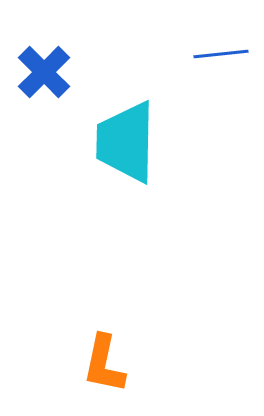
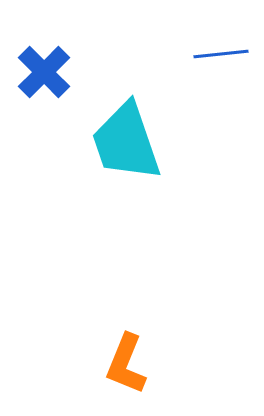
cyan trapezoid: rotated 20 degrees counterclockwise
orange L-shape: moved 22 px right; rotated 10 degrees clockwise
